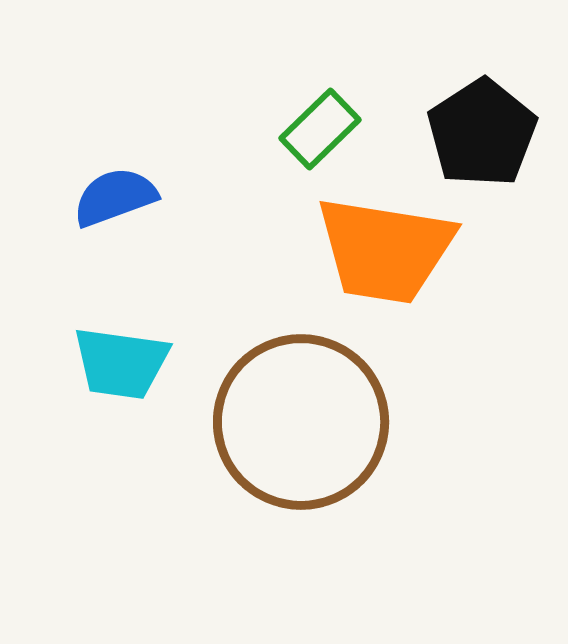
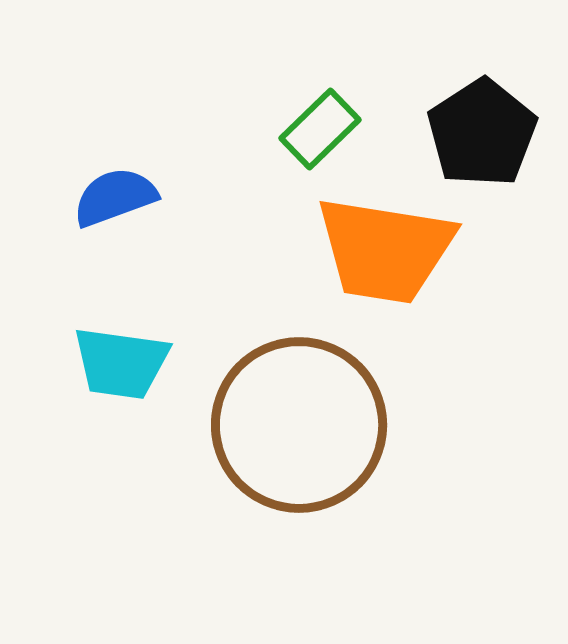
brown circle: moved 2 px left, 3 px down
